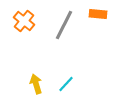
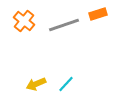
orange rectangle: rotated 24 degrees counterclockwise
gray line: rotated 44 degrees clockwise
yellow arrow: rotated 96 degrees counterclockwise
